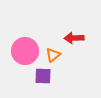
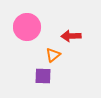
red arrow: moved 3 px left, 2 px up
pink circle: moved 2 px right, 24 px up
